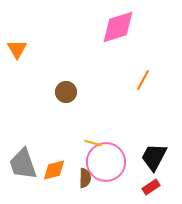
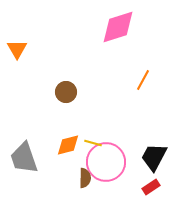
gray trapezoid: moved 1 px right, 6 px up
orange diamond: moved 14 px right, 25 px up
